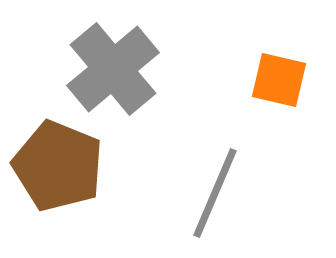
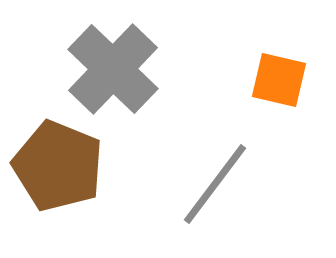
gray cross: rotated 6 degrees counterclockwise
gray line: moved 9 px up; rotated 14 degrees clockwise
